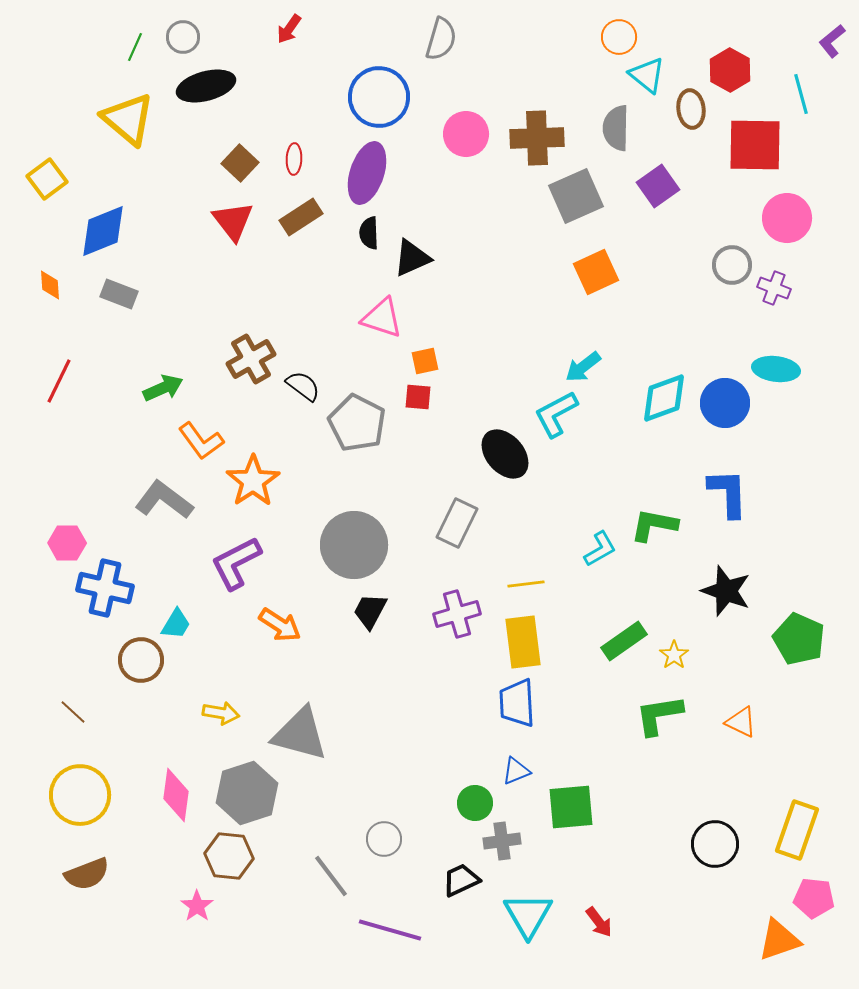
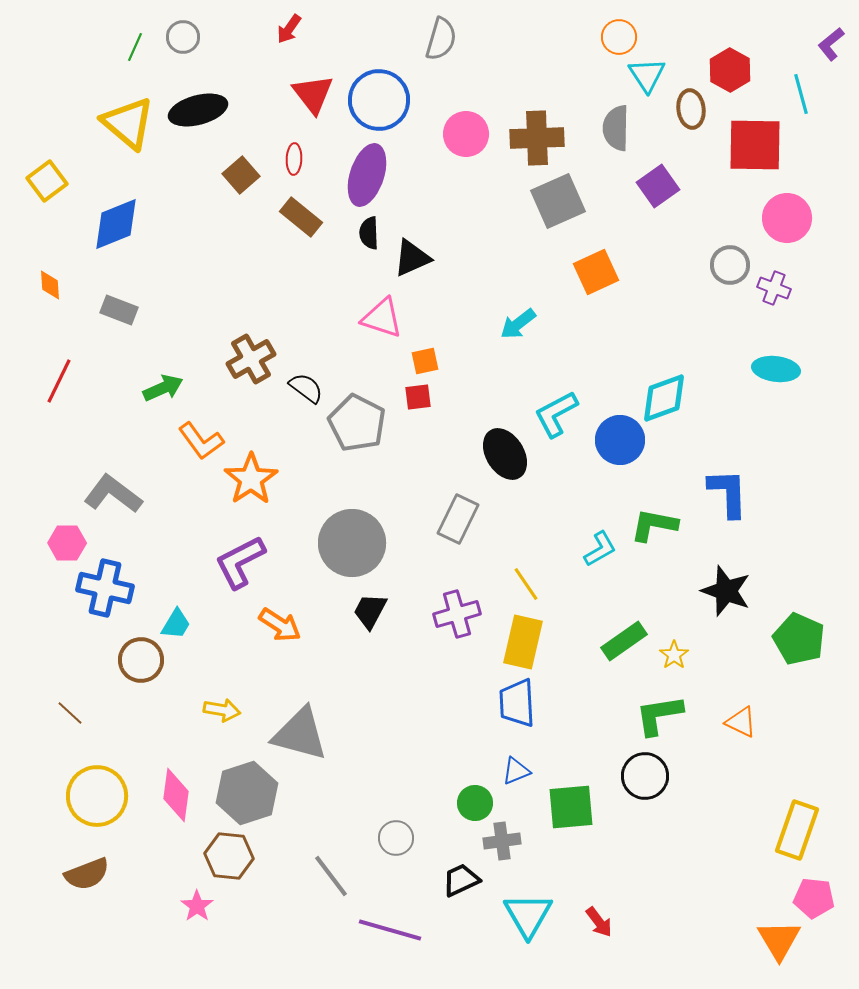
purple L-shape at (832, 41): moved 1 px left, 3 px down
cyan triangle at (647, 75): rotated 18 degrees clockwise
black ellipse at (206, 86): moved 8 px left, 24 px down
blue circle at (379, 97): moved 3 px down
yellow triangle at (128, 119): moved 4 px down
brown square at (240, 163): moved 1 px right, 12 px down; rotated 6 degrees clockwise
purple ellipse at (367, 173): moved 2 px down
yellow square at (47, 179): moved 2 px down
gray square at (576, 196): moved 18 px left, 5 px down
brown rectangle at (301, 217): rotated 72 degrees clockwise
red triangle at (233, 221): moved 80 px right, 127 px up
blue diamond at (103, 231): moved 13 px right, 7 px up
gray circle at (732, 265): moved 2 px left
gray rectangle at (119, 294): moved 16 px down
cyan arrow at (583, 367): moved 65 px left, 43 px up
black semicircle at (303, 386): moved 3 px right, 2 px down
red square at (418, 397): rotated 12 degrees counterclockwise
blue circle at (725, 403): moved 105 px left, 37 px down
black ellipse at (505, 454): rotated 9 degrees clockwise
orange star at (253, 481): moved 2 px left, 2 px up
gray L-shape at (164, 500): moved 51 px left, 6 px up
gray rectangle at (457, 523): moved 1 px right, 4 px up
gray circle at (354, 545): moved 2 px left, 2 px up
purple L-shape at (236, 563): moved 4 px right, 1 px up
yellow line at (526, 584): rotated 63 degrees clockwise
yellow rectangle at (523, 642): rotated 20 degrees clockwise
brown line at (73, 712): moved 3 px left, 1 px down
yellow arrow at (221, 713): moved 1 px right, 3 px up
yellow circle at (80, 795): moved 17 px right, 1 px down
gray circle at (384, 839): moved 12 px right, 1 px up
black circle at (715, 844): moved 70 px left, 68 px up
orange triangle at (779, 940): rotated 42 degrees counterclockwise
